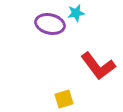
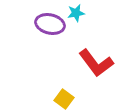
red L-shape: moved 2 px left, 3 px up
yellow square: rotated 36 degrees counterclockwise
